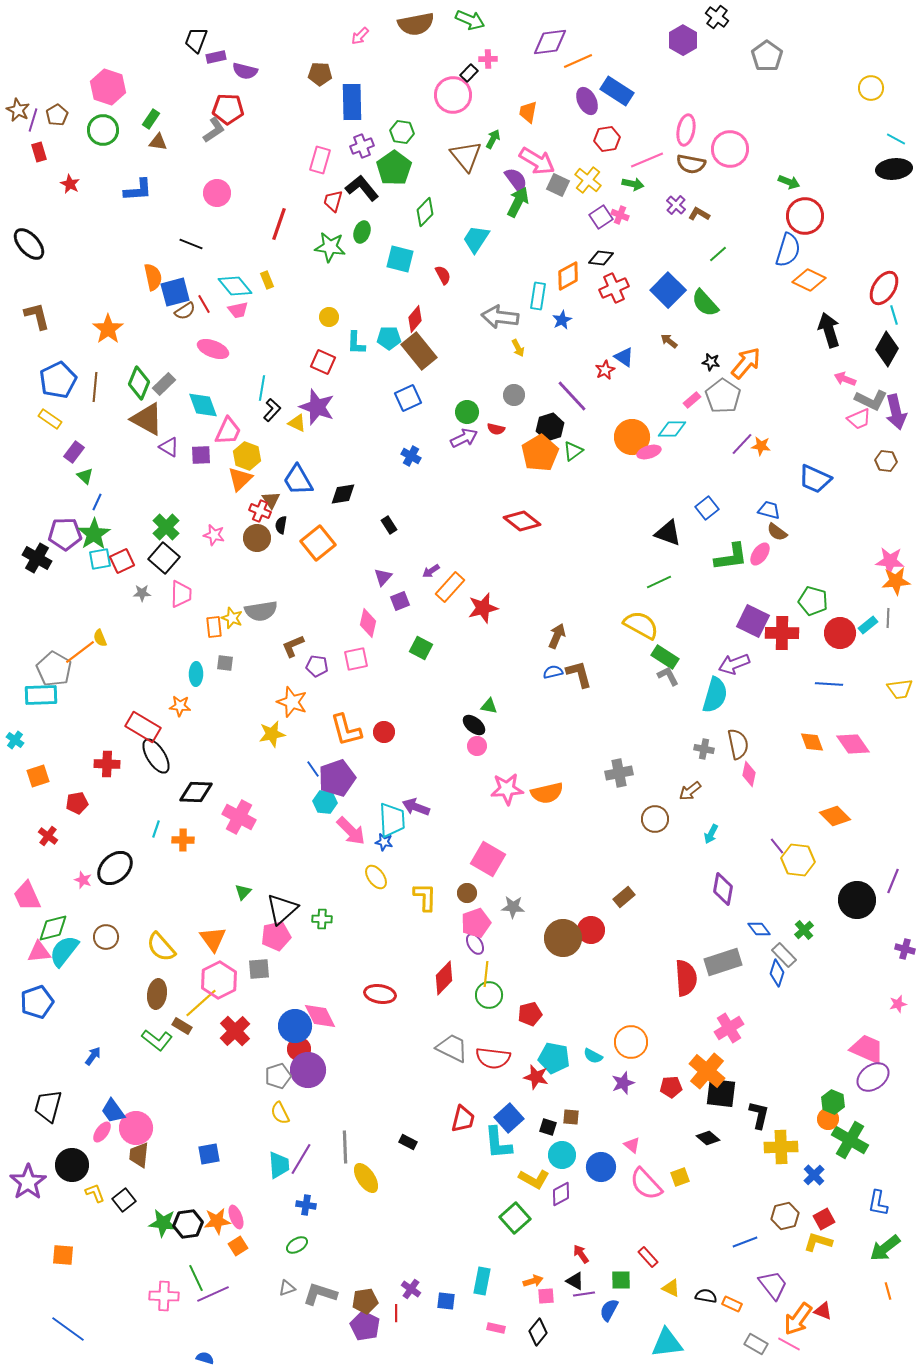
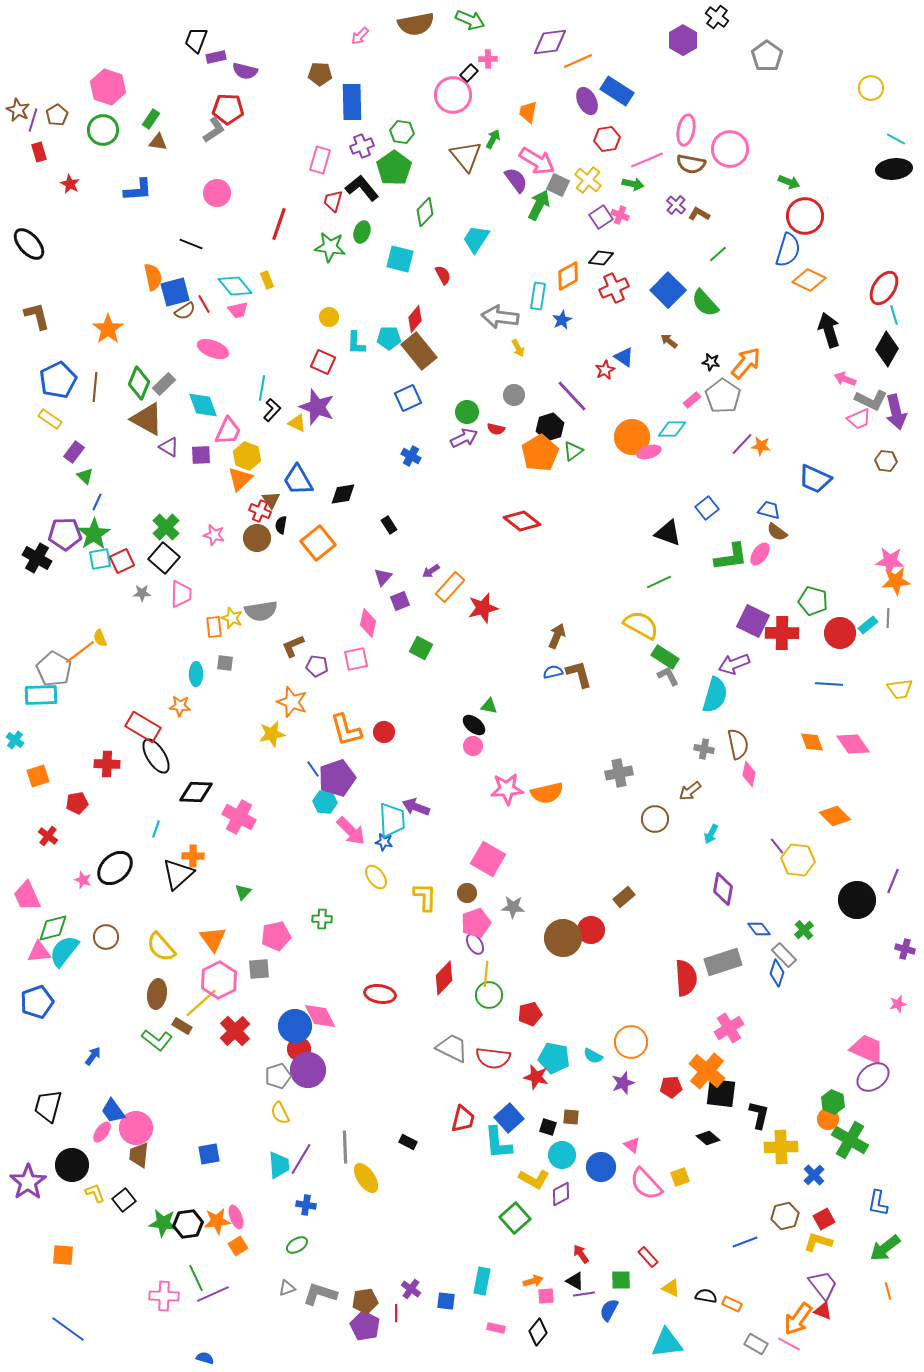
green arrow at (518, 202): moved 21 px right, 3 px down
pink circle at (477, 746): moved 4 px left
orange cross at (183, 840): moved 10 px right, 16 px down
black triangle at (282, 909): moved 104 px left, 35 px up
purple trapezoid at (773, 1285): moved 50 px right
